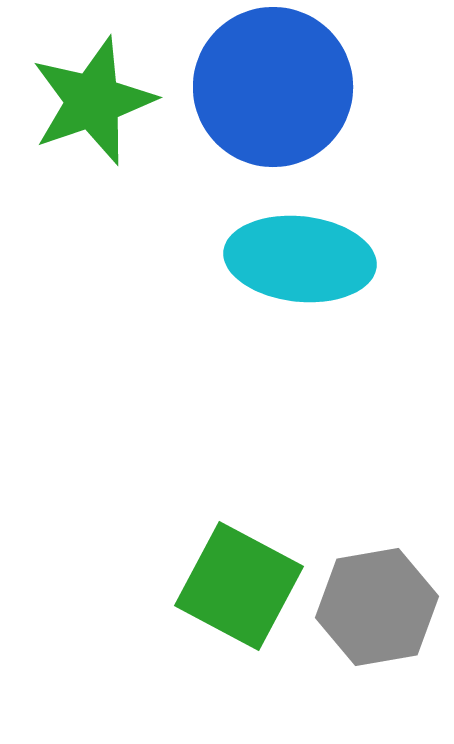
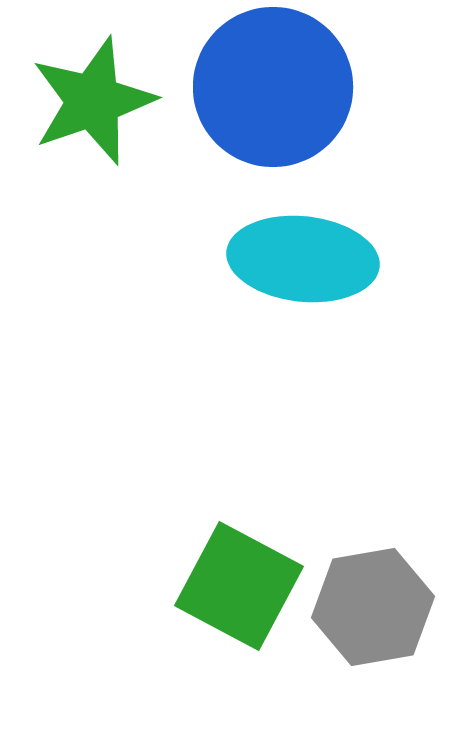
cyan ellipse: moved 3 px right
gray hexagon: moved 4 px left
